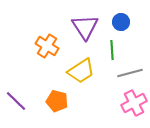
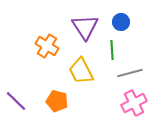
yellow trapezoid: rotated 96 degrees clockwise
